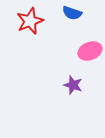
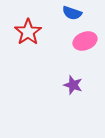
red star: moved 2 px left, 11 px down; rotated 12 degrees counterclockwise
pink ellipse: moved 5 px left, 10 px up
